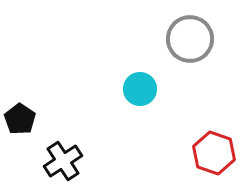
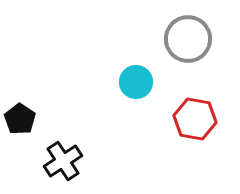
gray circle: moved 2 px left
cyan circle: moved 4 px left, 7 px up
red hexagon: moved 19 px left, 34 px up; rotated 9 degrees counterclockwise
